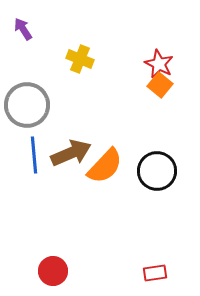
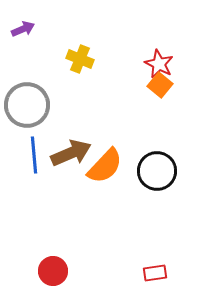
purple arrow: rotated 100 degrees clockwise
